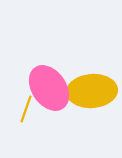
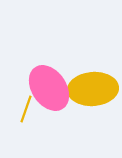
yellow ellipse: moved 1 px right, 2 px up
